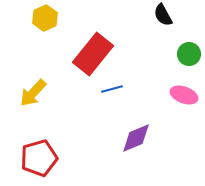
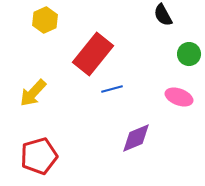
yellow hexagon: moved 2 px down
pink ellipse: moved 5 px left, 2 px down
red pentagon: moved 2 px up
